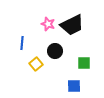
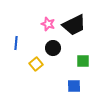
black trapezoid: moved 2 px right
blue line: moved 6 px left
black circle: moved 2 px left, 3 px up
green square: moved 1 px left, 2 px up
